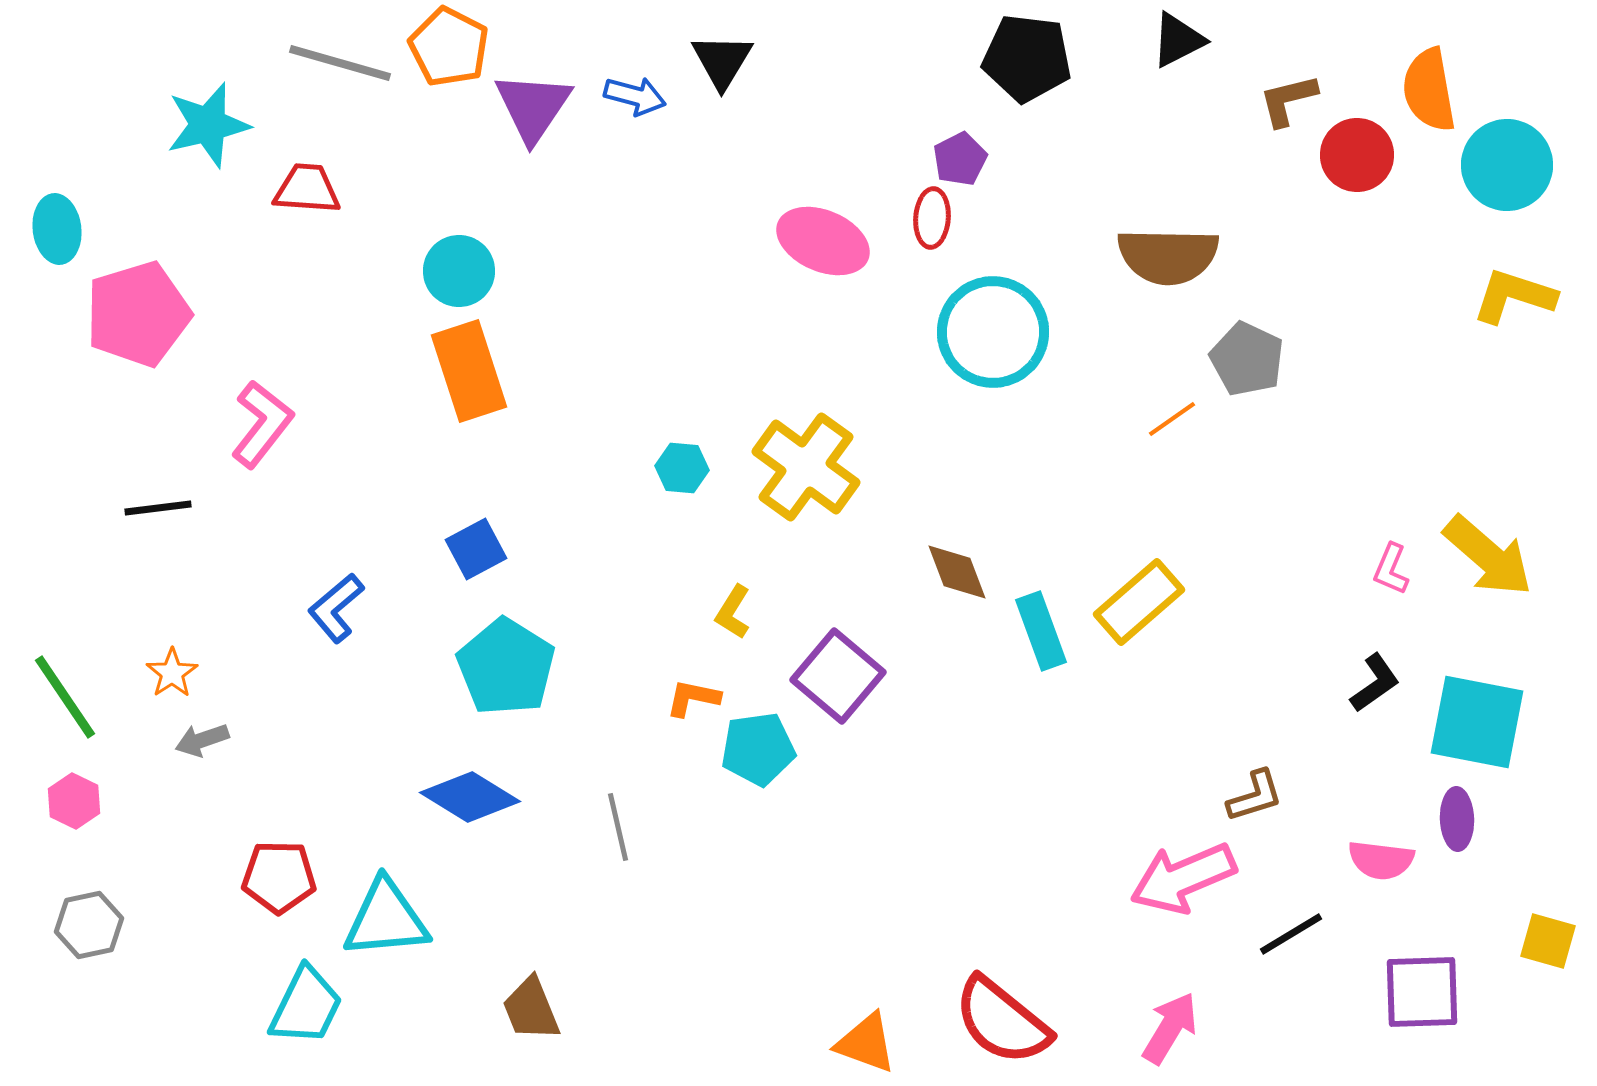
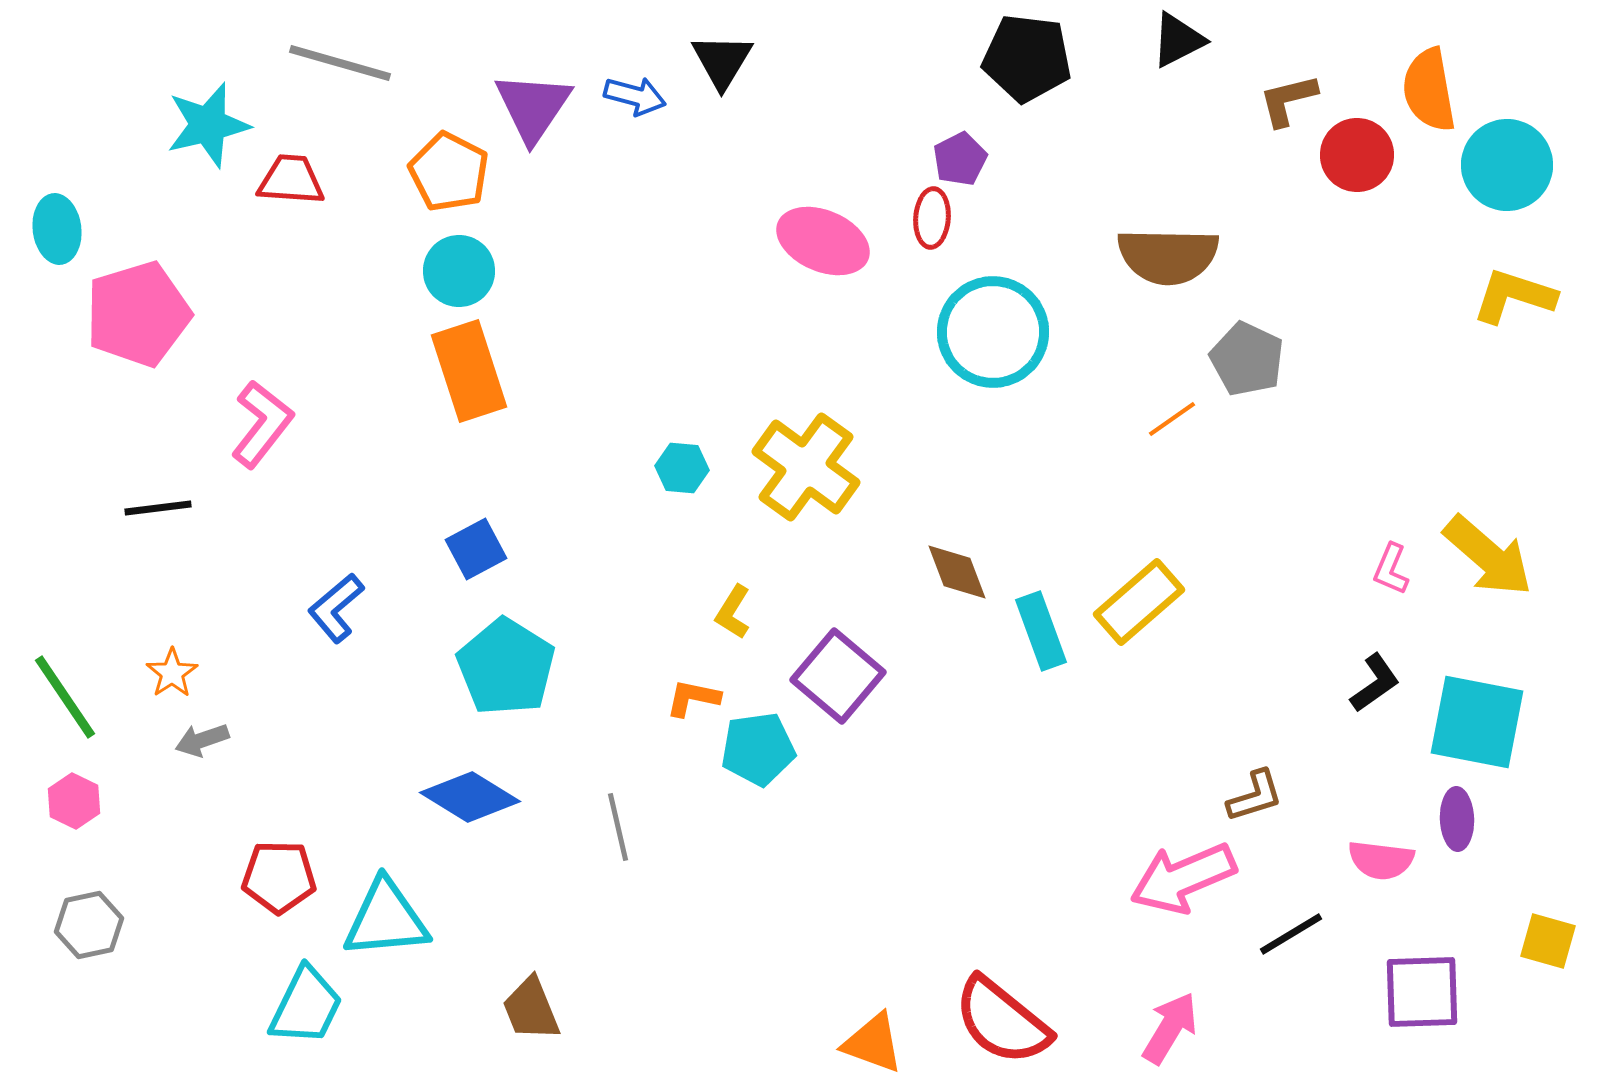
orange pentagon at (449, 47): moved 125 px down
red trapezoid at (307, 189): moved 16 px left, 9 px up
orange triangle at (866, 1043): moved 7 px right
